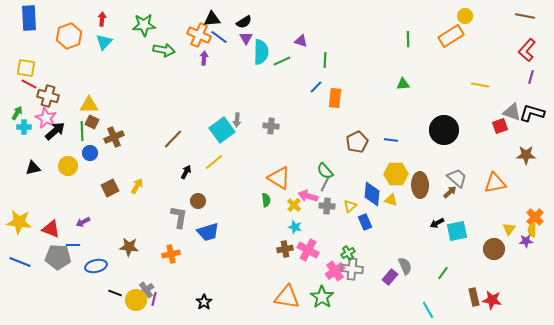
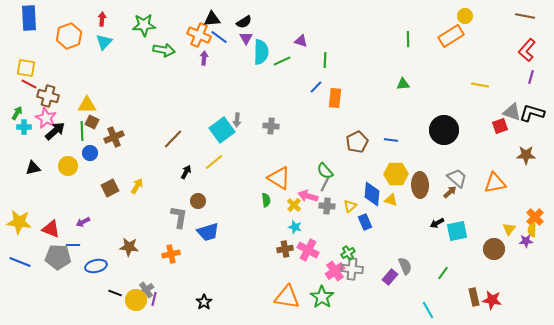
yellow triangle at (89, 105): moved 2 px left
